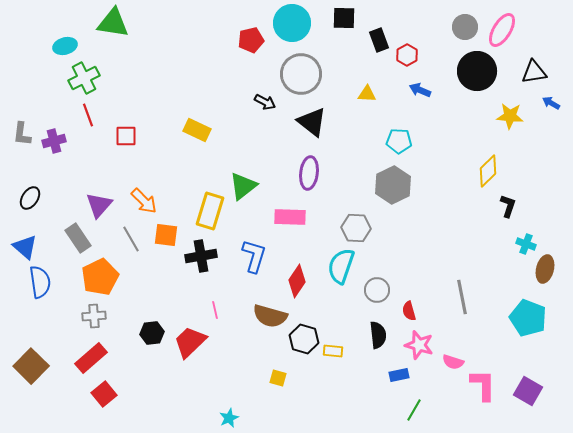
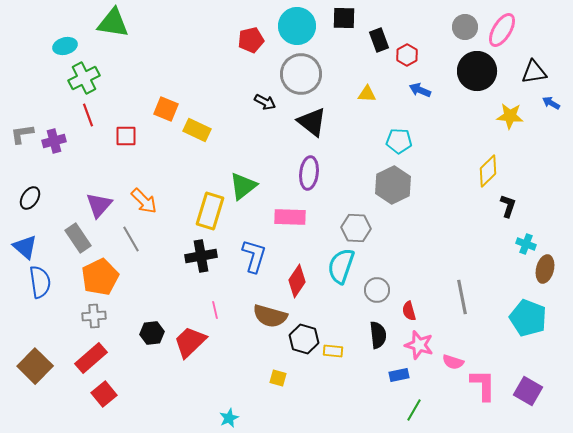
cyan circle at (292, 23): moved 5 px right, 3 px down
gray L-shape at (22, 134): rotated 75 degrees clockwise
orange square at (166, 235): moved 126 px up; rotated 15 degrees clockwise
brown square at (31, 366): moved 4 px right
